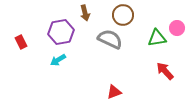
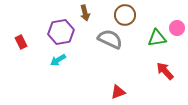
brown circle: moved 2 px right
red triangle: moved 4 px right
